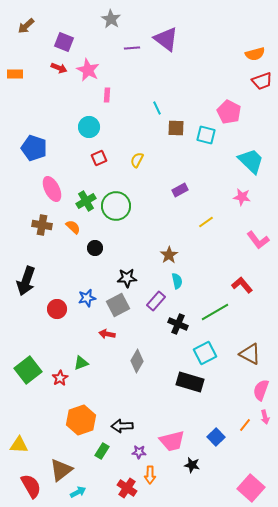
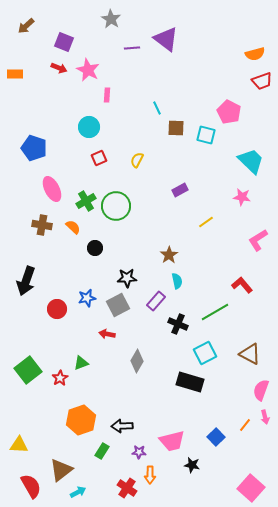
pink L-shape at (258, 240): rotated 95 degrees clockwise
